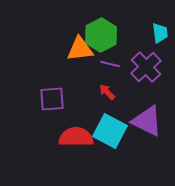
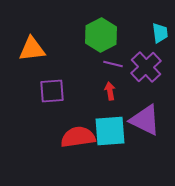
orange triangle: moved 48 px left
purple line: moved 3 px right
red arrow: moved 3 px right, 1 px up; rotated 36 degrees clockwise
purple square: moved 8 px up
purple triangle: moved 2 px left, 1 px up
cyan square: rotated 32 degrees counterclockwise
red semicircle: moved 2 px right; rotated 8 degrees counterclockwise
